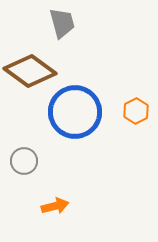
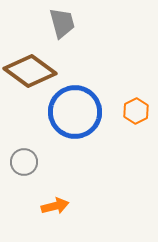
gray circle: moved 1 px down
